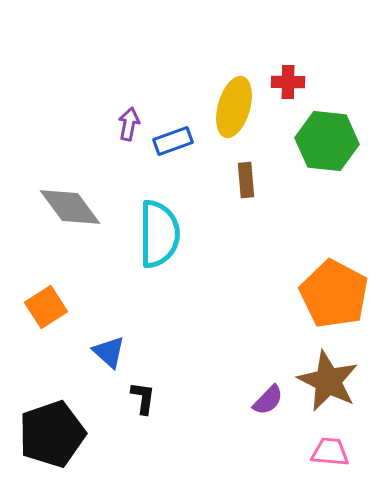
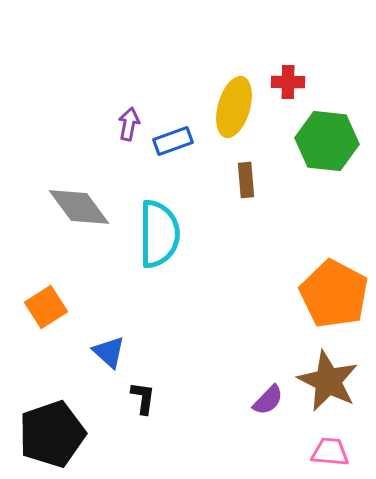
gray diamond: moved 9 px right
